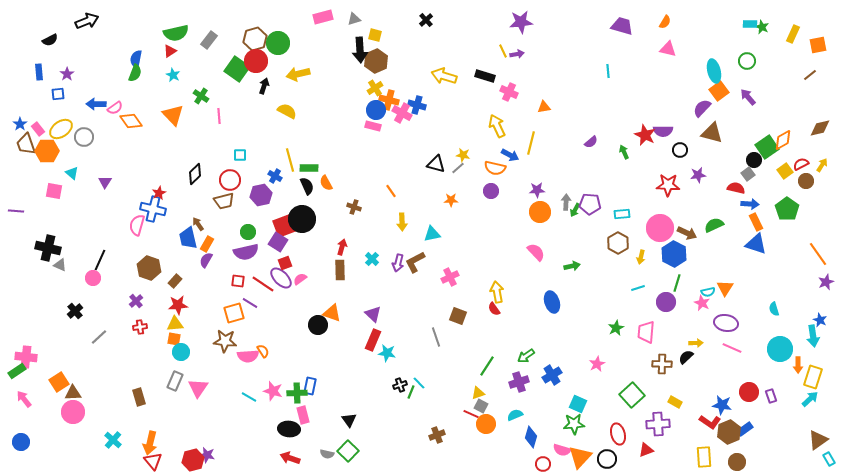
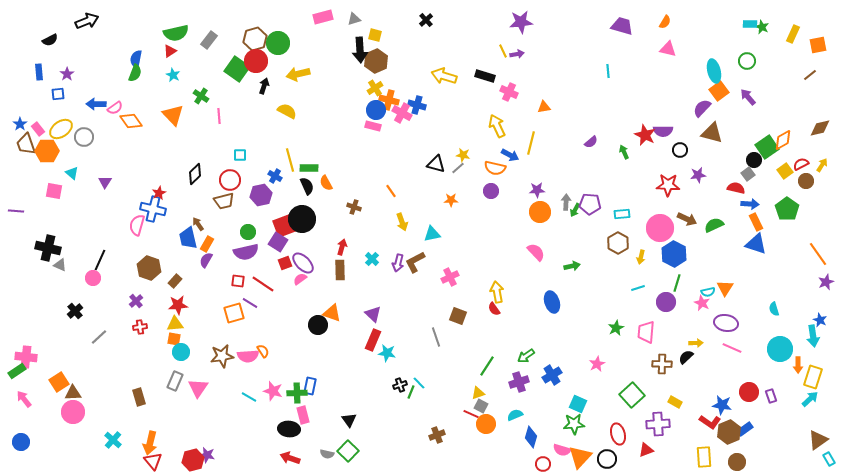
yellow arrow at (402, 222): rotated 18 degrees counterclockwise
brown arrow at (687, 233): moved 14 px up
purple ellipse at (281, 278): moved 22 px right, 15 px up
brown star at (225, 341): moved 3 px left, 15 px down; rotated 15 degrees counterclockwise
